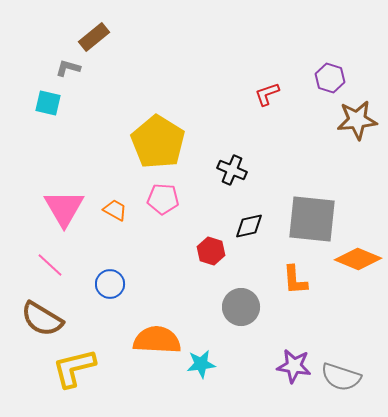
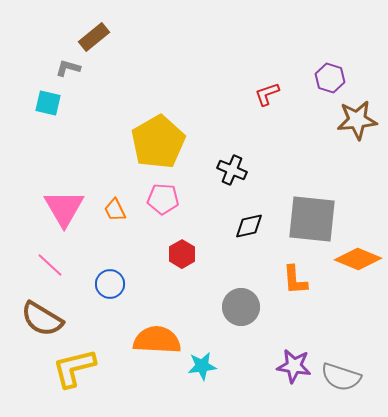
yellow pentagon: rotated 10 degrees clockwise
orange trapezoid: rotated 145 degrees counterclockwise
red hexagon: moved 29 px left, 3 px down; rotated 12 degrees clockwise
cyan star: moved 1 px right, 2 px down
